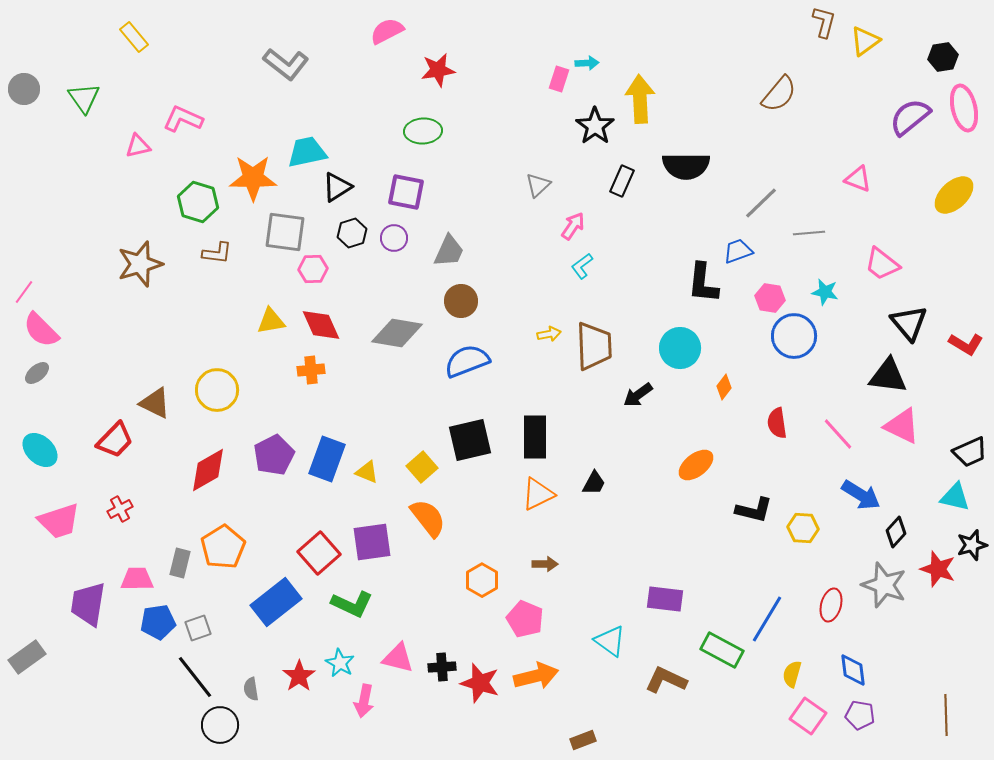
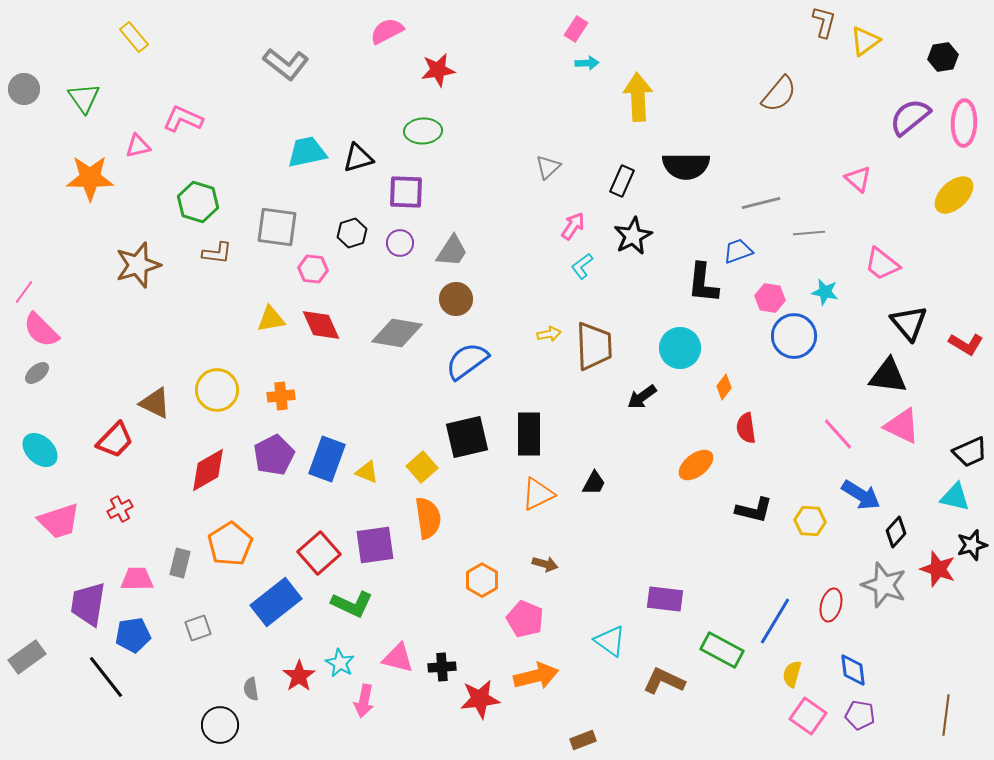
pink rectangle at (559, 79): moved 17 px right, 50 px up; rotated 15 degrees clockwise
yellow arrow at (640, 99): moved 2 px left, 2 px up
pink ellipse at (964, 108): moved 15 px down; rotated 15 degrees clockwise
black star at (595, 126): moved 38 px right, 110 px down; rotated 9 degrees clockwise
orange star at (253, 178): moved 163 px left
pink triangle at (858, 179): rotated 20 degrees clockwise
gray triangle at (538, 185): moved 10 px right, 18 px up
black triangle at (337, 187): moved 21 px right, 29 px up; rotated 16 degrees clockwise
purple square at (406, 192): rotated 9 degrees counterclockwise
gray line at (761, 203): rotated 30 degrees clockwise
gray square at (285, 232): moved 8 px left, 5 px up
purple circle at (394, 238): moved 6 px right, 5 px down
gray trapezoid at (449, 251): moved 3 px right; rotated 9 degrees clockwise
brown star at (140, 264): moved 2 px left, 1 px down
pink hexagon at (313, 269): rotated 8 degrees clockwise
brown circle at (461, 301): moved 5 px left, 2 px up
yellow triangle at (271, 321): moved 2 px up
blue semicircle at (467, 361): rotated 15 degrees counterclockwise
orange cross at (311, 370): moved 30 px left, 26 px down
black arrow at (638, 395): moved 4 px right, 2 px down
red semicircle at (777, 423): moved 31 px left, 5 px down
black rectangle at (535, 437): moved 6 px left, 3 px up
black square at (470, 440): moved 3 px left, 3 px up
orange semicircle at (428, 518): rotated 30 degrees clockwise
yellow hexagon at (803, 528): moved 7 px right, 7 px up
purple square at (372, 542): moved 3 px right, 3 px down
orange pentagon at (223, 547): moved 7 px right, 3 px up
brown arrow at (545, 564): rotated 15 degrees clockwise
blue line at (767, 619): moved 8 px right, 2 px down
blue pentagon at (158, 622): moved 25 px left, 13 px down
black line at (195, 677): moved 89 px left
brown L-shape at (666, 680): moved 2 px left, 1 px down
red star at (480, 683): moved 16 px down; rotated 24 degrees counterclockwise
brown line at (946, 715): rotated 9 degrees clockwise
